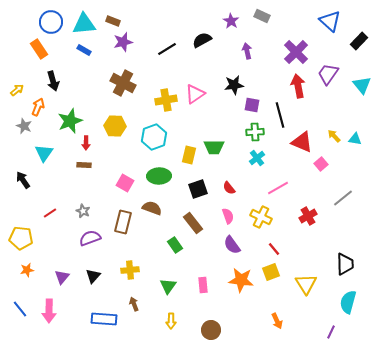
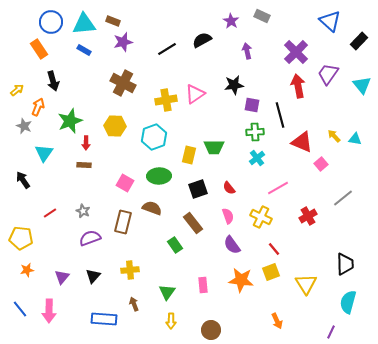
green triangle at (168, 286): moved 1 px left, 6 px down
